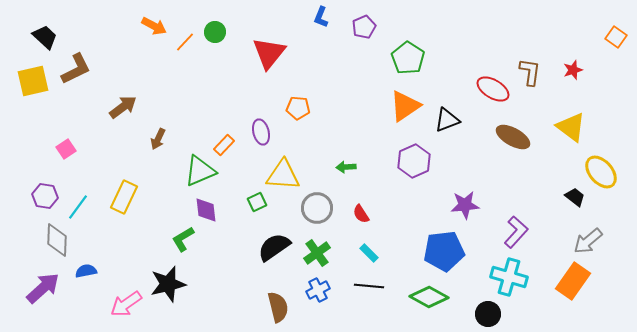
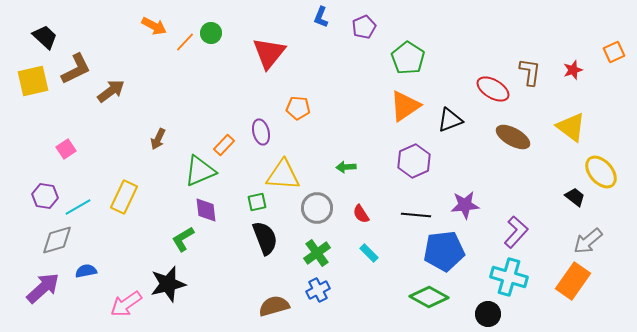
green circle at (215, 32): moved 4 px left, 1 px down
orange square at (616, 37): moved 2 px left, 15 px down; rotated 30 degrees clockwise
brown arrow at (123, 107): moved 12 px left, 16 px up
black triangle at (447, 120): moved 3 px right
green square at (257, 202): rotated 12 degrees clockwise
cyan line at (78, 207): rotated 24 degrees clockwise
gray diamond at (57, 240): rotated 72 degrees clockwise
black semicircle at (274, 247): moved 9 px left, 9 px up; rotated 104 degrees clockwise
black line at (369, 286): moved 47 px right, 71 px up
brown semicircle at (278, 307): moved 4 px left, 1 px up; rotated 92 degrees counterclockwise
